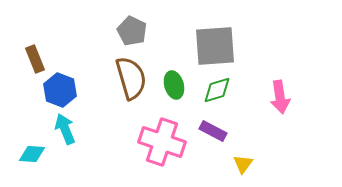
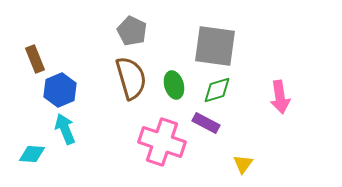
gray square: rotated 12 degrees clockwise
blue hexagon: rotated 16 degrees clockwise
purple rectangle: moved 7 px left, 8 px up
